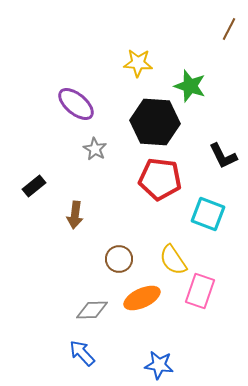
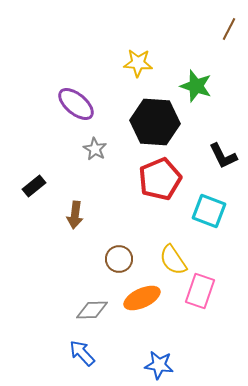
green star: moved 6 px right
red pentagon: rotated 30 degrees counterclockwise
cyan square: moved 1 px right, 3 px up
